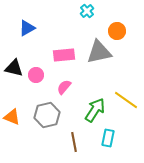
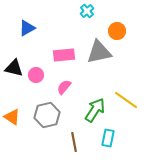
orange triangle: rotated 12 degrees clockwise
